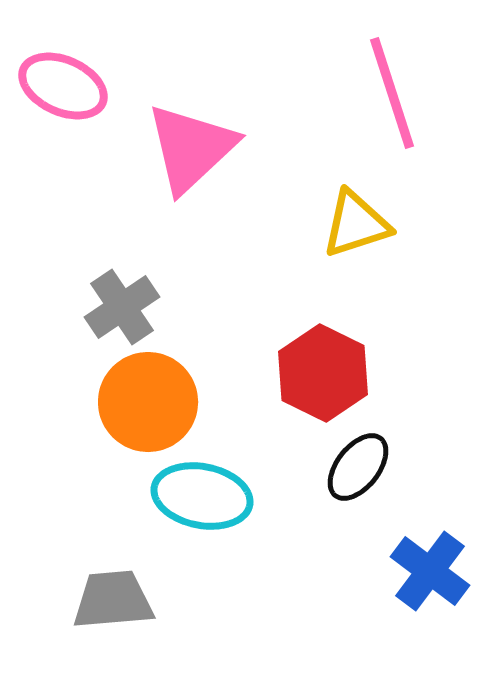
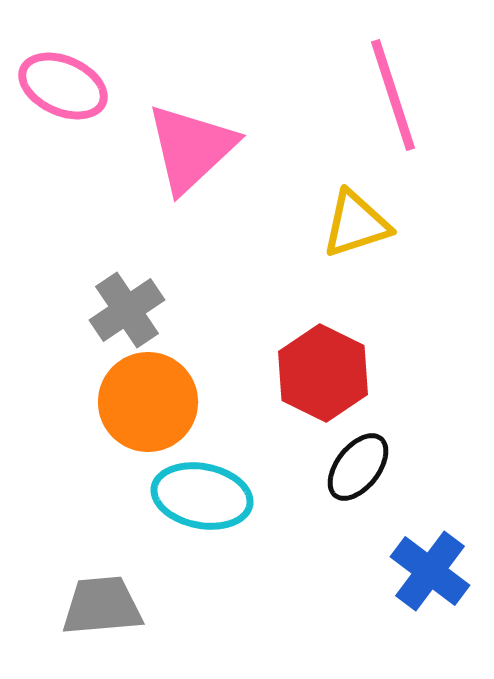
pink line: moved 1 px right, 2 px down
gray cross: moved 5 px right, 3 px down
gray trapezoid: moved 11 px left, 6 px down
